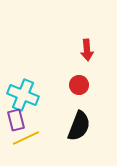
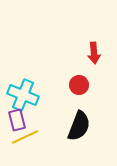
red arrow: moved 7 px right, 3 px down
purple rectangle: moved 1 px right
yellow line: moved 1 px left, 1 px up
